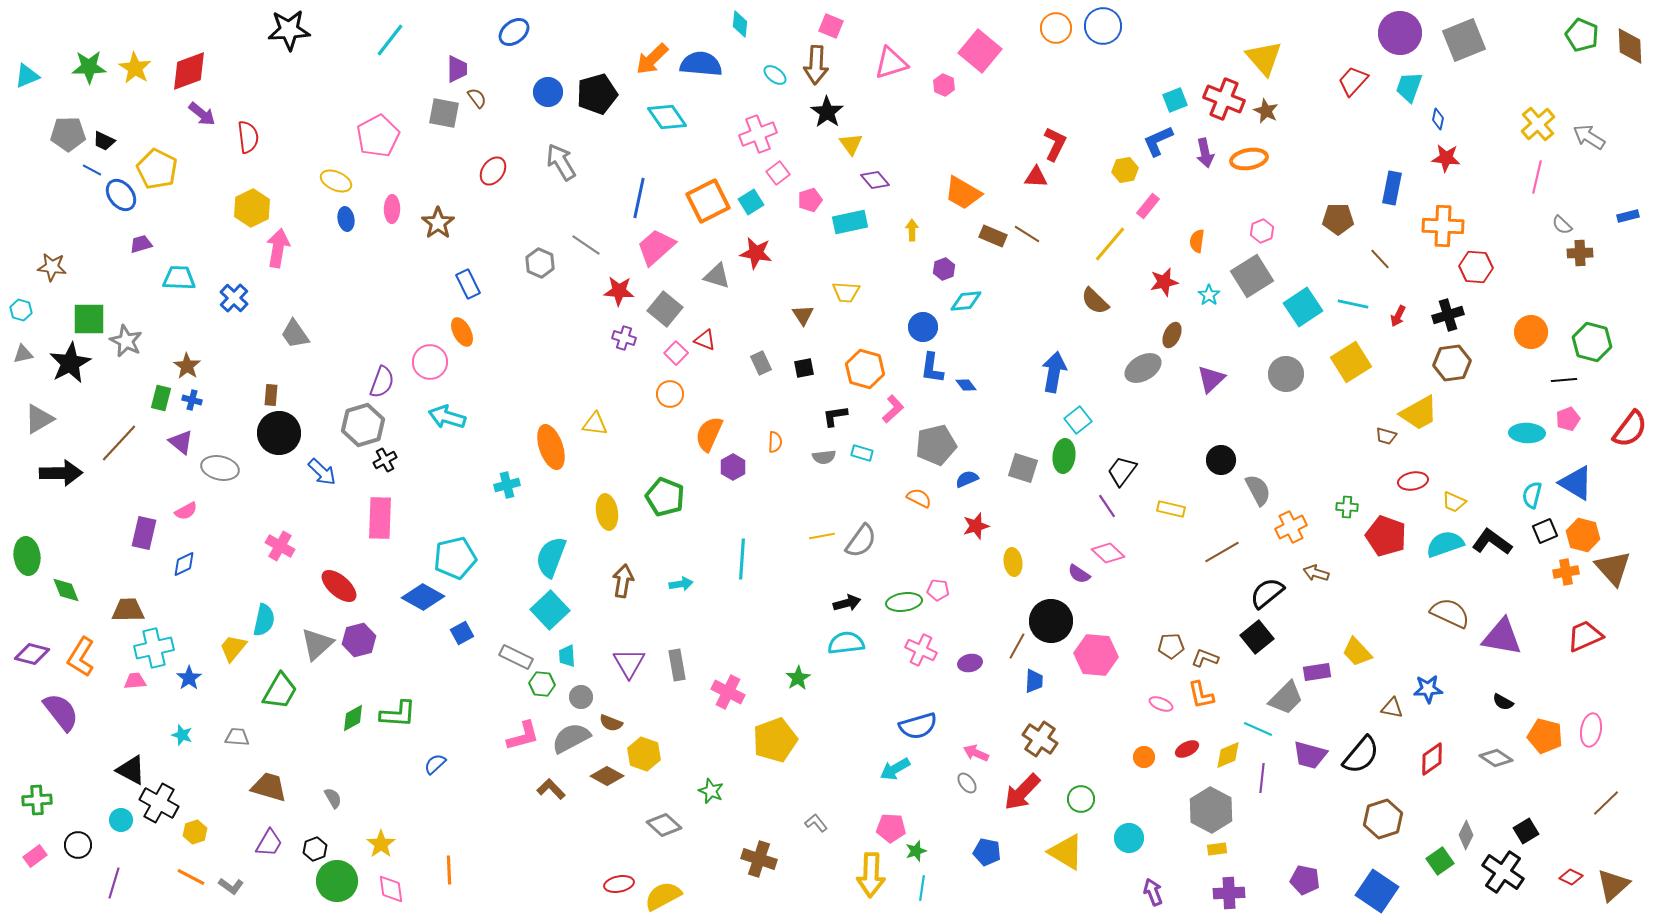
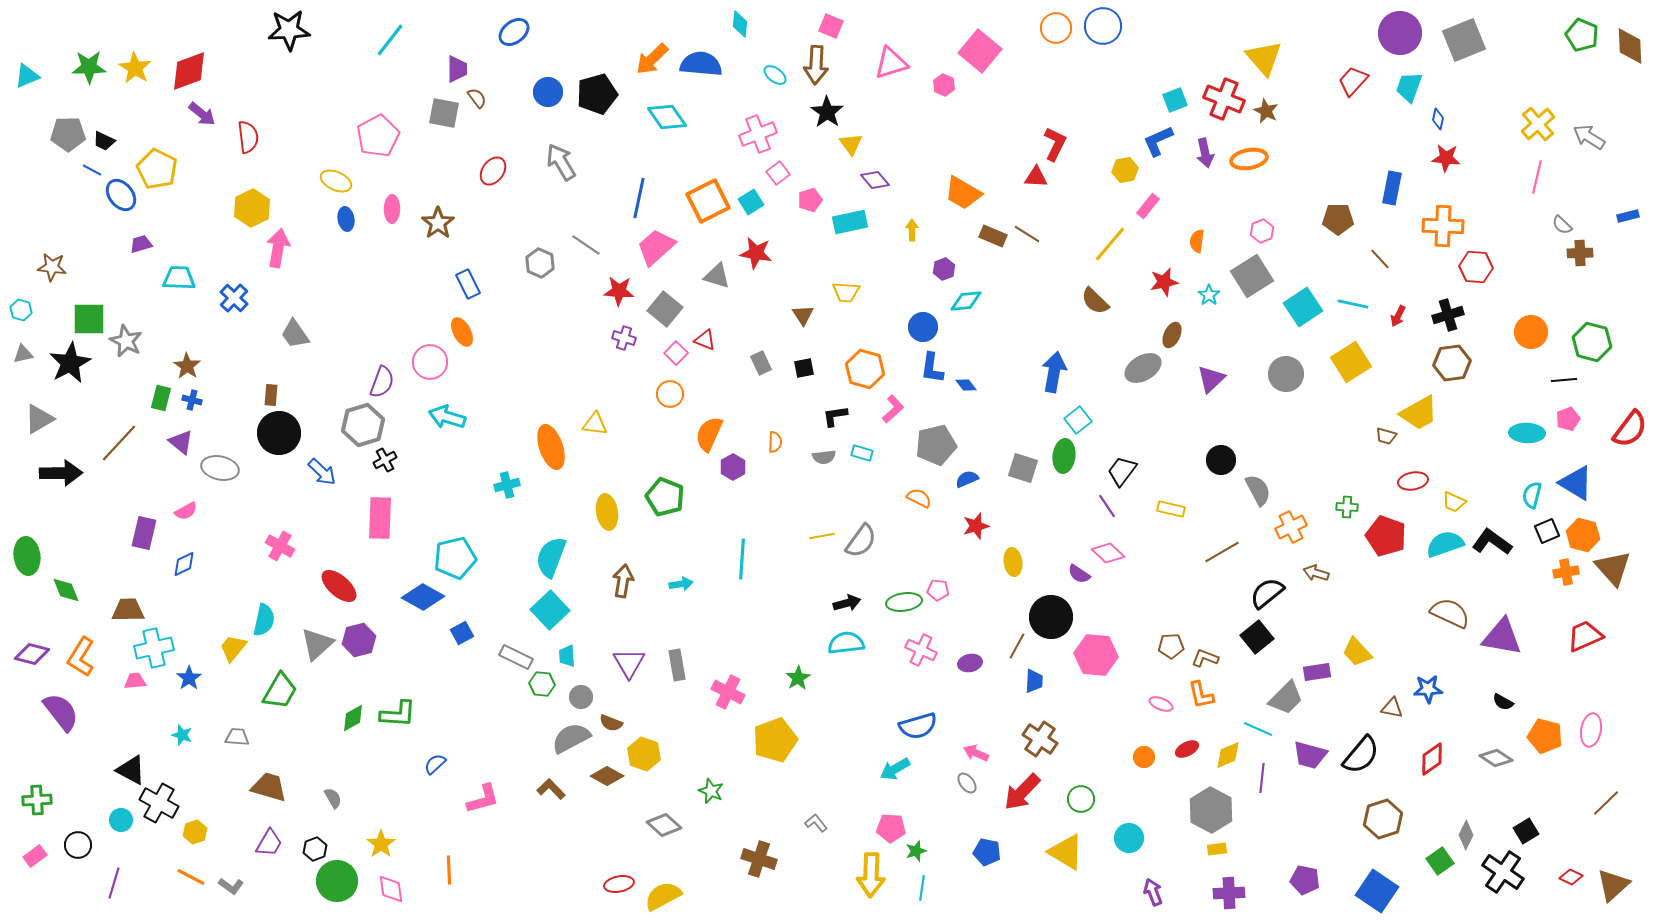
black square at (1545, 531): moved 2 px right
black circle at (1051, 621): moved 4 px up
pink L-shape at (523, 736): moved 40 px left, 63 px down
